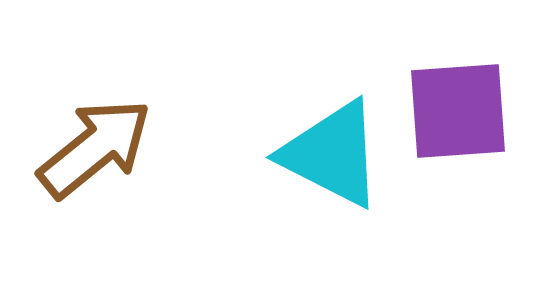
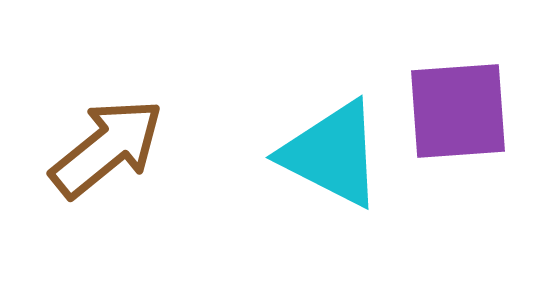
brown arrow: moved 12 px right
